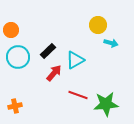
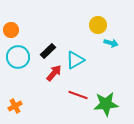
orange cross: rotated 16 degrees counterclockwise
